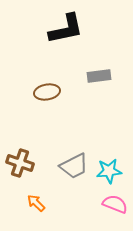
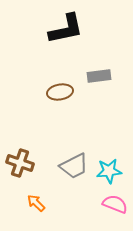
brown ellipse: moved 13 px right
